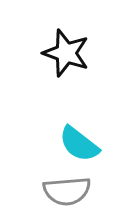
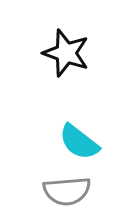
cyan semicircle: moved 2 px up
